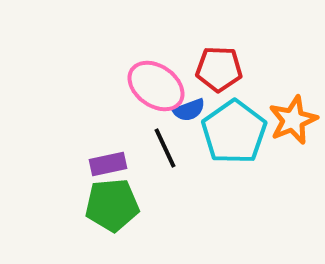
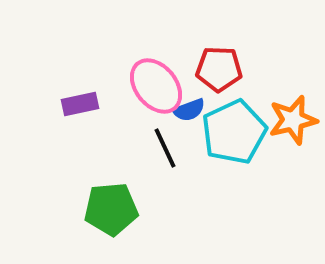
pink ellipse: rotated 16 degrees clockwise
orange star: rotated 9 degrees clockwise
cyan pentagon: rotated 10 degrees clockwise
purple rectangle: moved 28 px left, 60 px up
green pentagon: moved 1 px left, 4 px down
